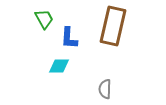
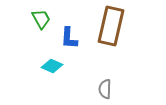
green trapezoid: moved 3 px left
brown rectangle: moved 2 px left
cyan diamond: moved 7 px left; rotated 25 degrees clockwise
